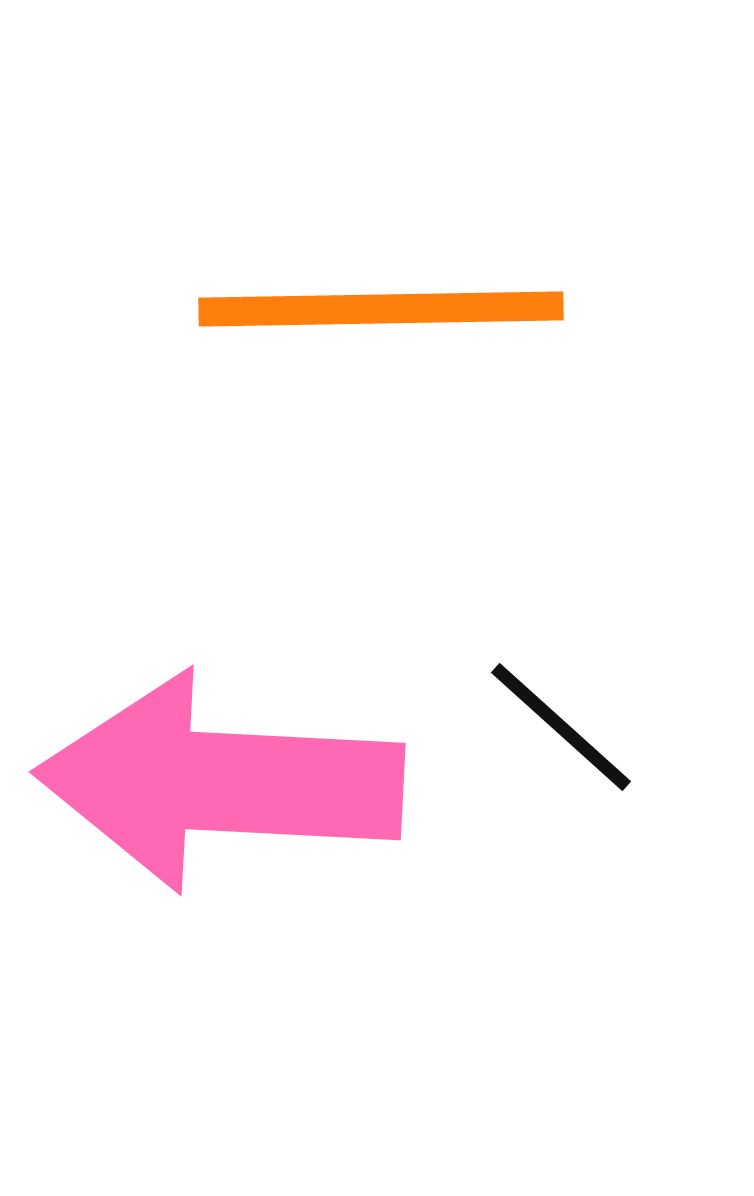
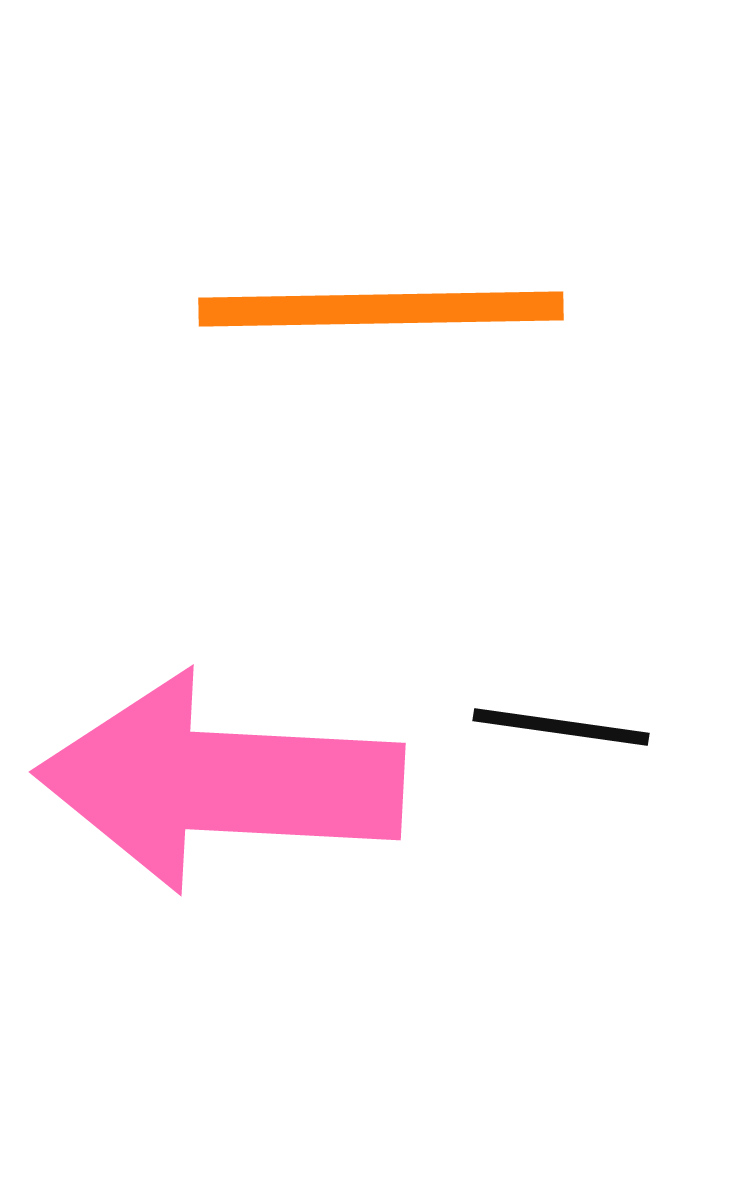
black line: rotated 34 degrees counterclockwise
